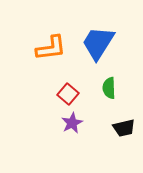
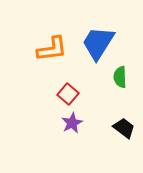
orange L-shape: moved 1 px right, 1 px down
green semicircle: moved 11 px right, 11 px up
black trapezoid: rotated 130 degrees counterclockwise
